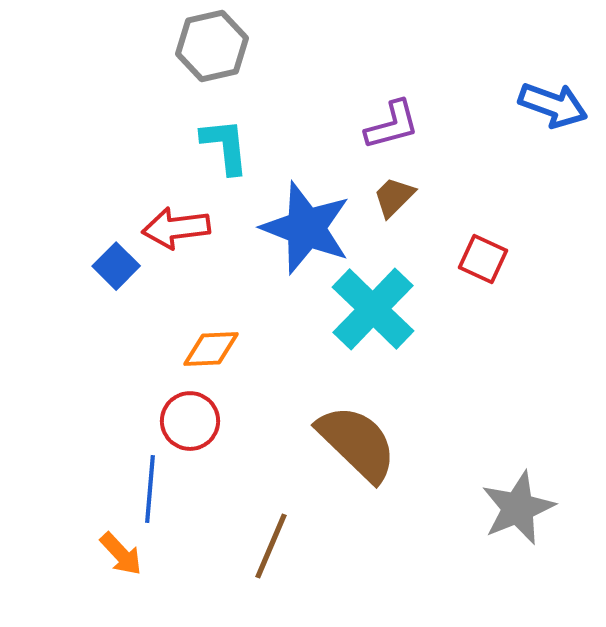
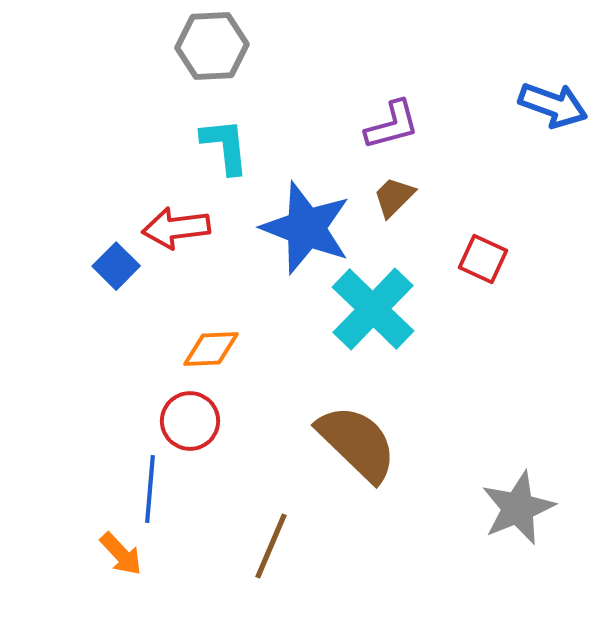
gray hexagon: rotated 10 degrees clockwise
